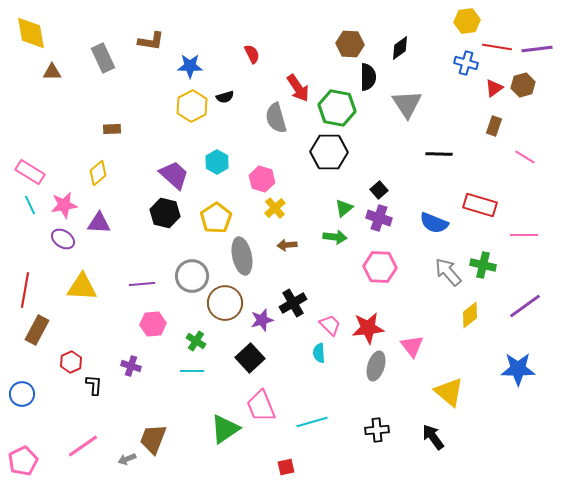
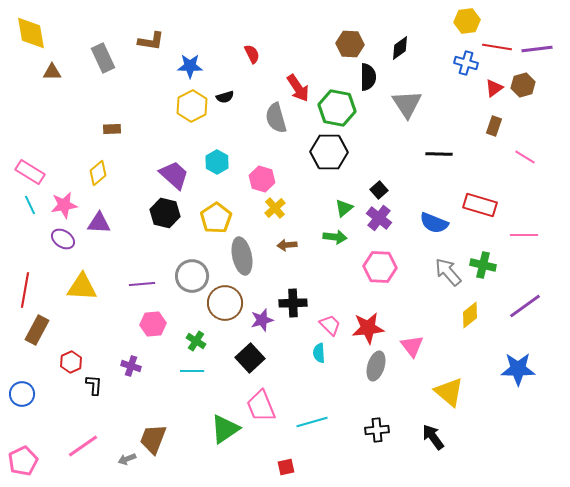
purple cross at (379, 218): rotated 20 degrees clockwise
black cross at (293, 303): rotated 28 degrees clockwise
